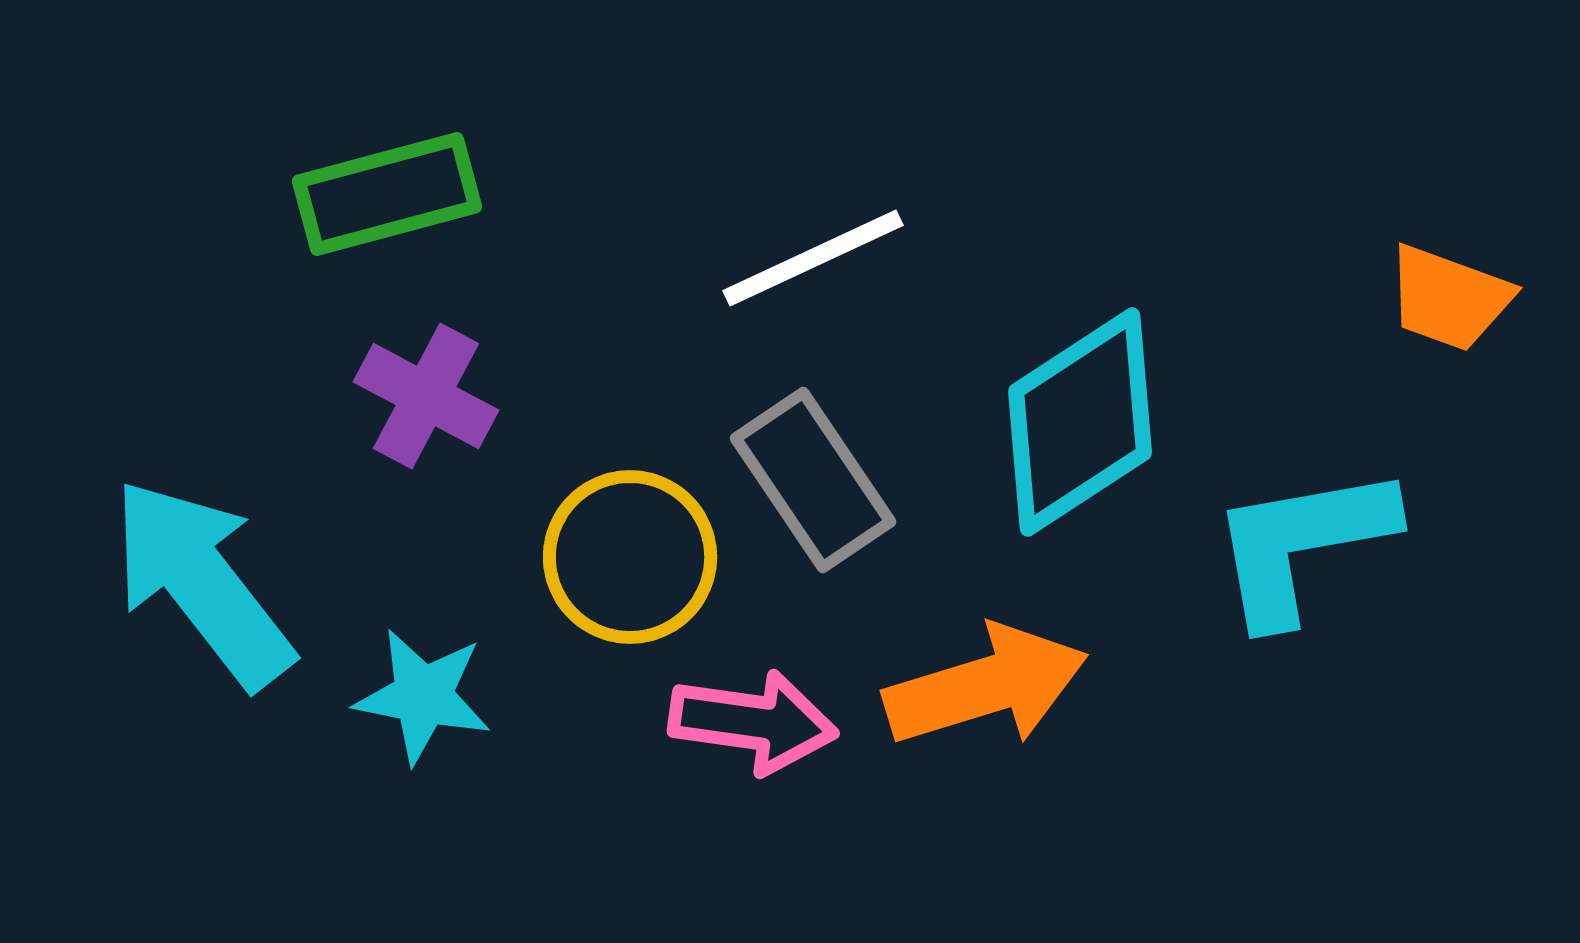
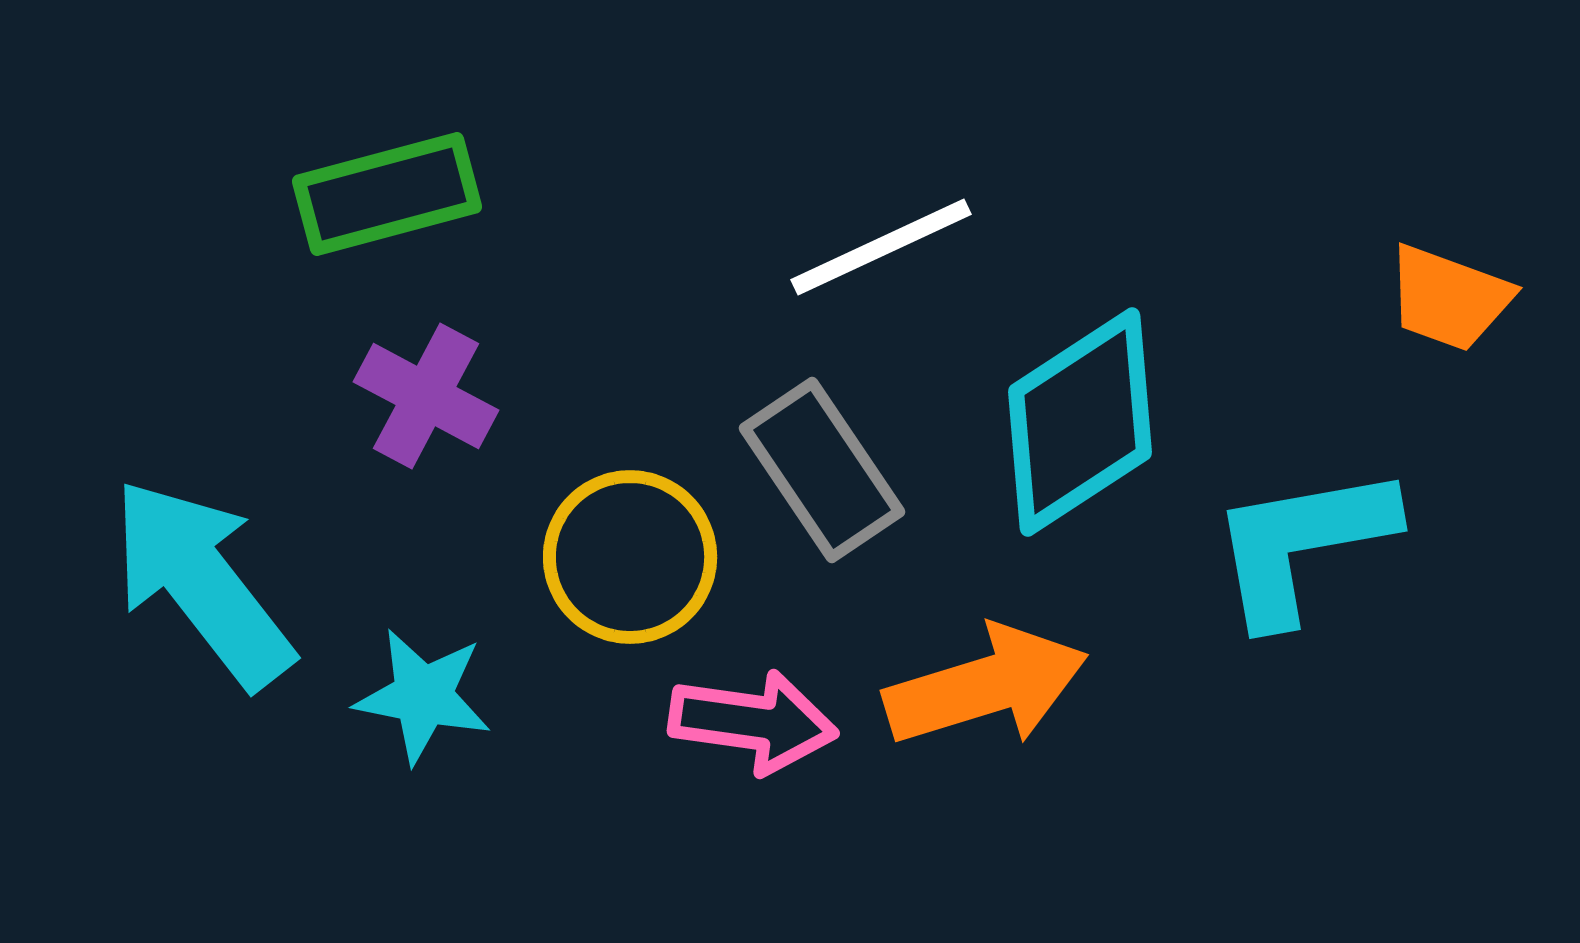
white line: moved 68 px right, 11 px up
gray rectangle: moved 9 px right, 10 px up
